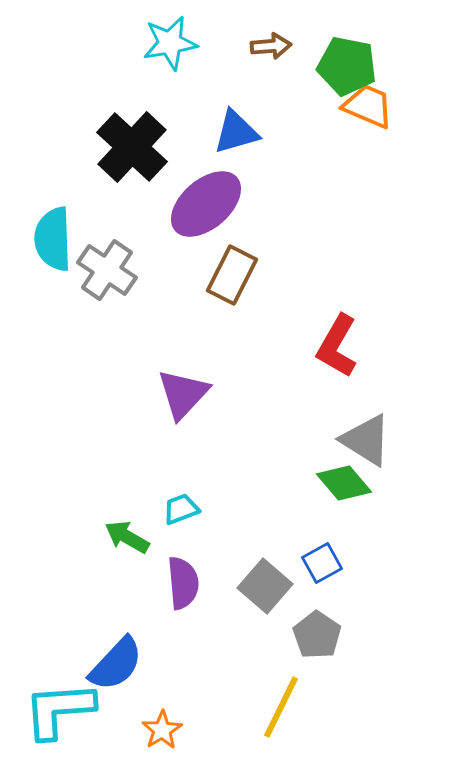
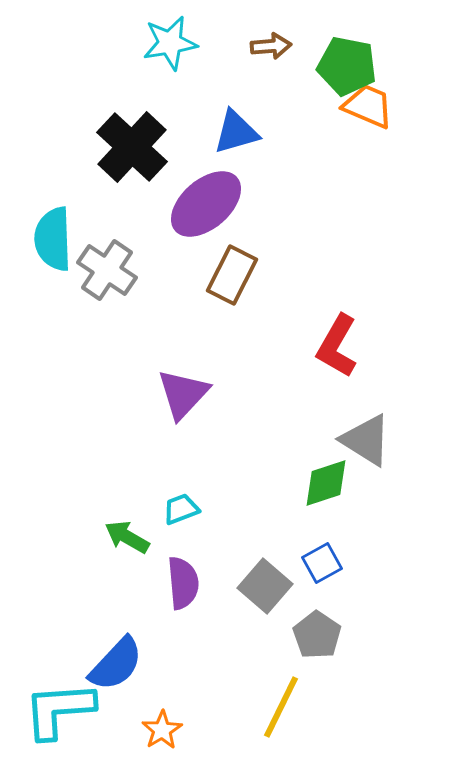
green diamond: moved 18 px left; rotated 68 degrees counterclockwise
